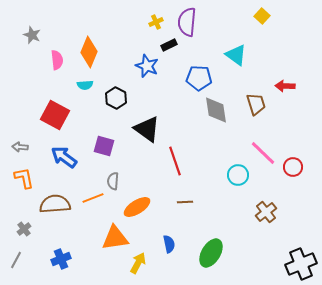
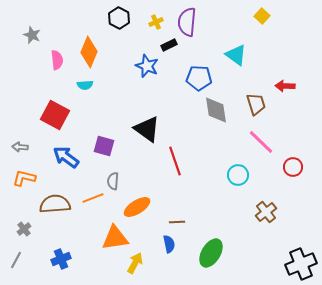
black hexagon: moved 3 px right, 80 px up
pink line: moved 2 px left, 11 px up
blue arrow: moved 2 px right
orange L-shape: rotated 65 degrees counterclockwise
brown line: moved 8 px left, 20 px down
yellow arrow: moved 3 px left
